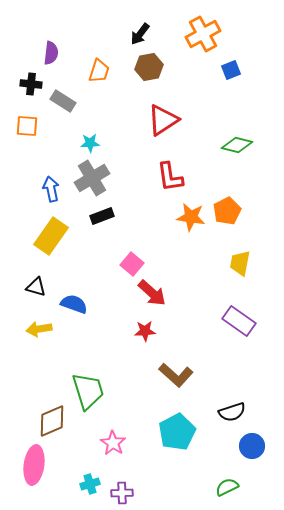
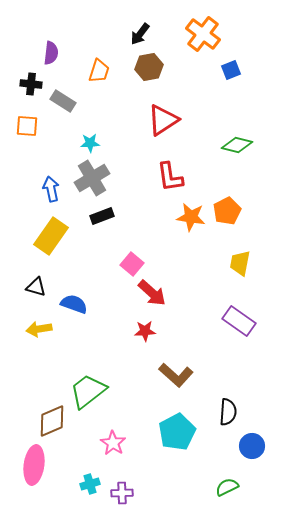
orange cross: rotated 24 degrees counterclockwise
green trapezoid: rotated 111 degrees counterclockwise
black semicircle: moved 4 px left; rotated 68 degrees counterclockwise
